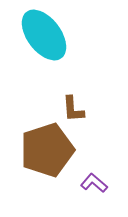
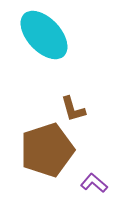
cyan ellipse: rotated 6 degrees counterclockwise
brown L-shape: rotated 12 degrees counterclockwise
